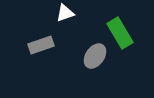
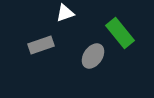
green rectangle: rotated 8 degrees counterclockwise
gray ellipse: moved 2 px left
